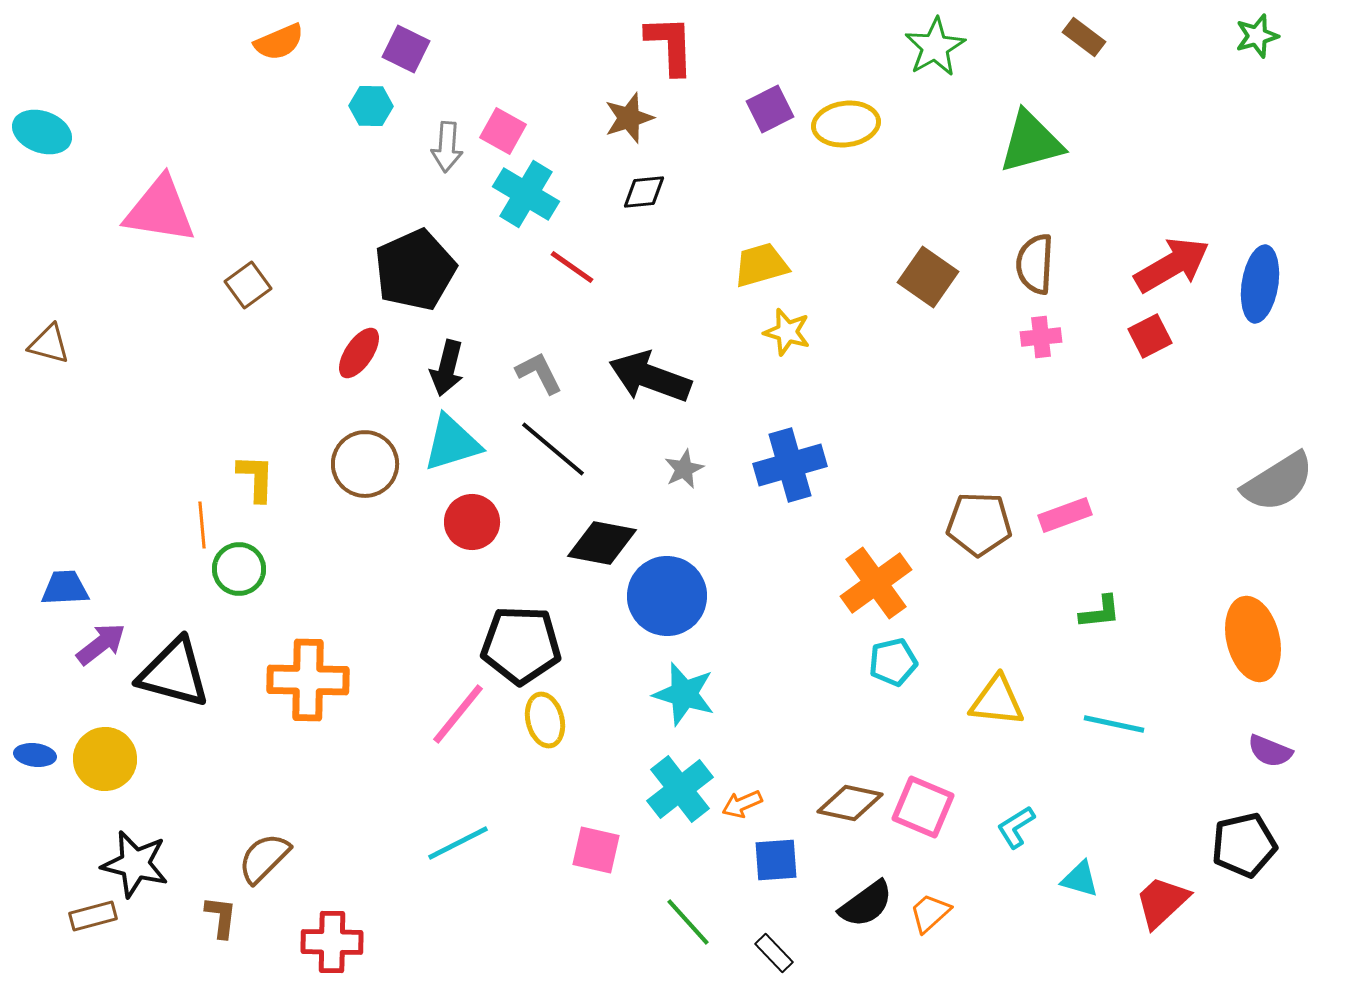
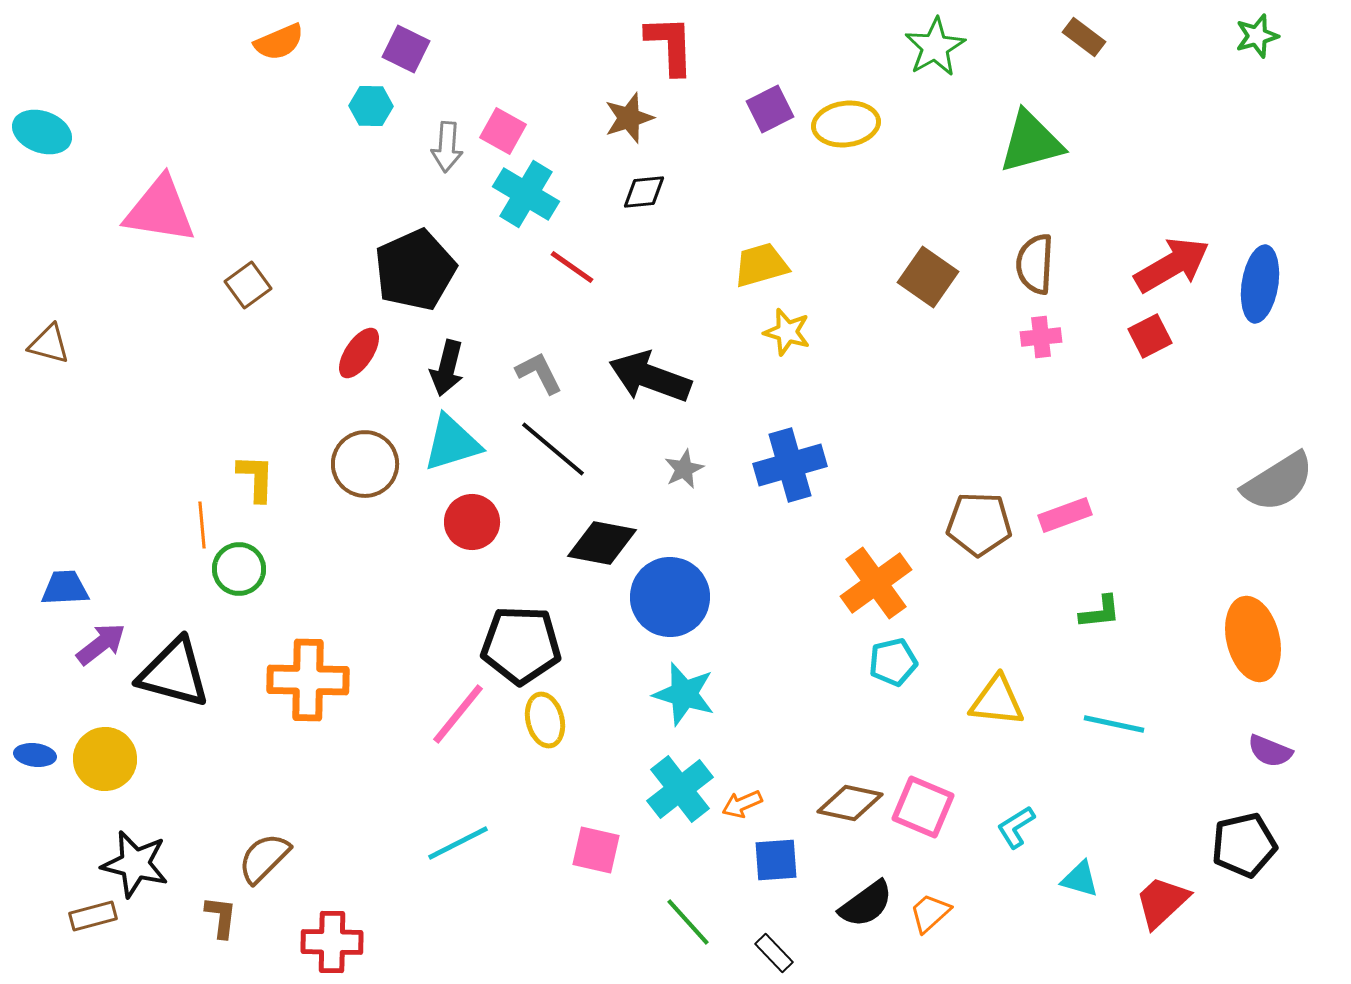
blue circle at (667, 596): moved 3 px right, 1 px down
